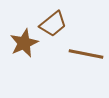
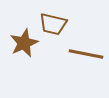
brown trapezoid: rotated 52 degrees clockwise
